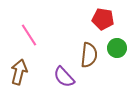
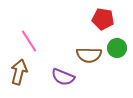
pink line: moved 6 px down
brown semicircle: rotated 85 degrees clockwise
purple semicircle: moved 1 px left; rotated 25 degrees counterclockwise
